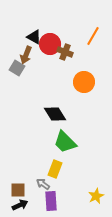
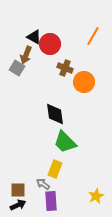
brown cross: moved 16 px down
black diamond: rotated 25 degrees clockwise
black arrow: moved 2 px left
